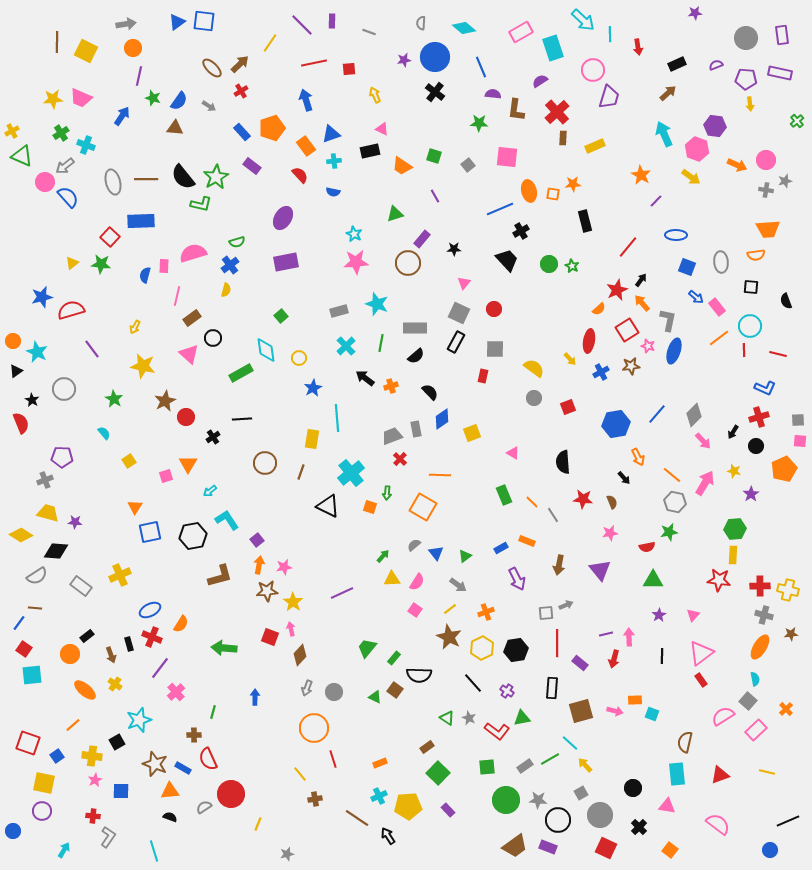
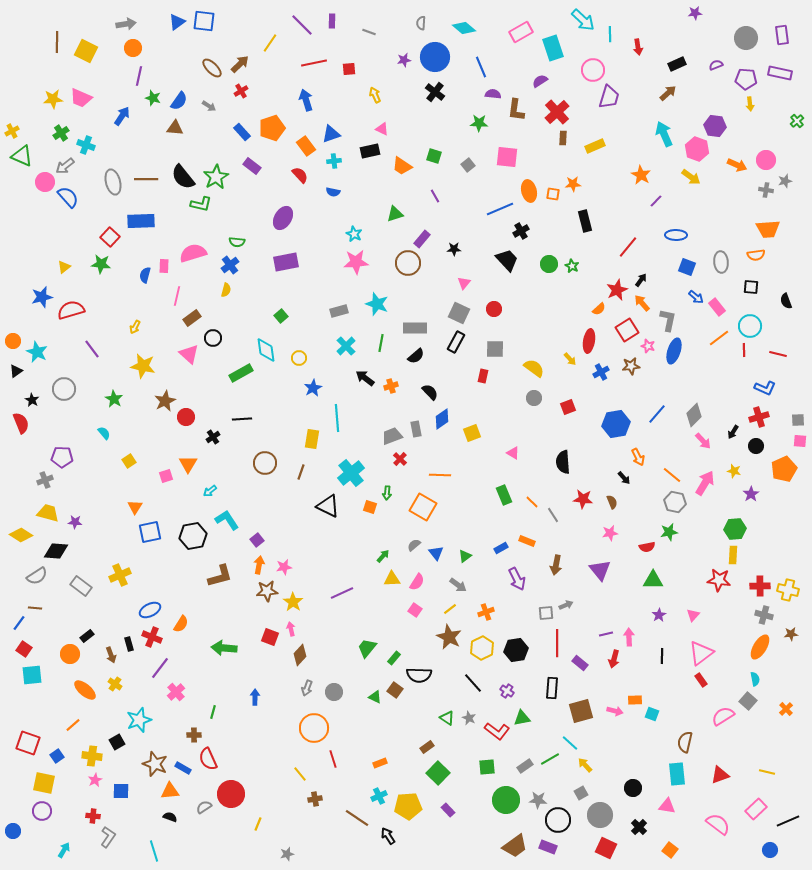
green semicircle at (237, 242): rotated 21 degrees clockwise
yellow triangle at (72, 263): moved 8 px left, 4 px down
brown arrow at (559, 565): moved 3 px left
pink rectangle at (756, 730): moved 79 px down
